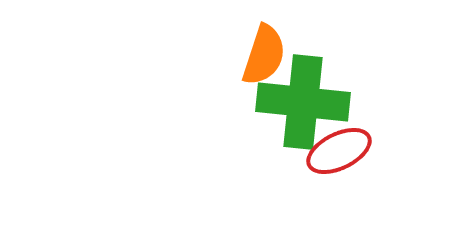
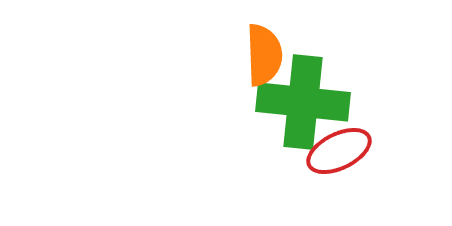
orange semicircle: rotated 20 degrees counterclockwise
